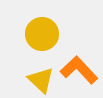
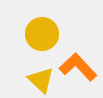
orange L-shape: moved 1 px left, 3 px up
